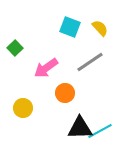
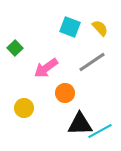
gray line: moved 2 px right
yellow circle: moved 1 px right
black triangle: moved 4 px up
